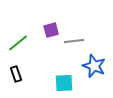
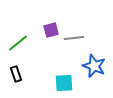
gray line: moved 3 px up
